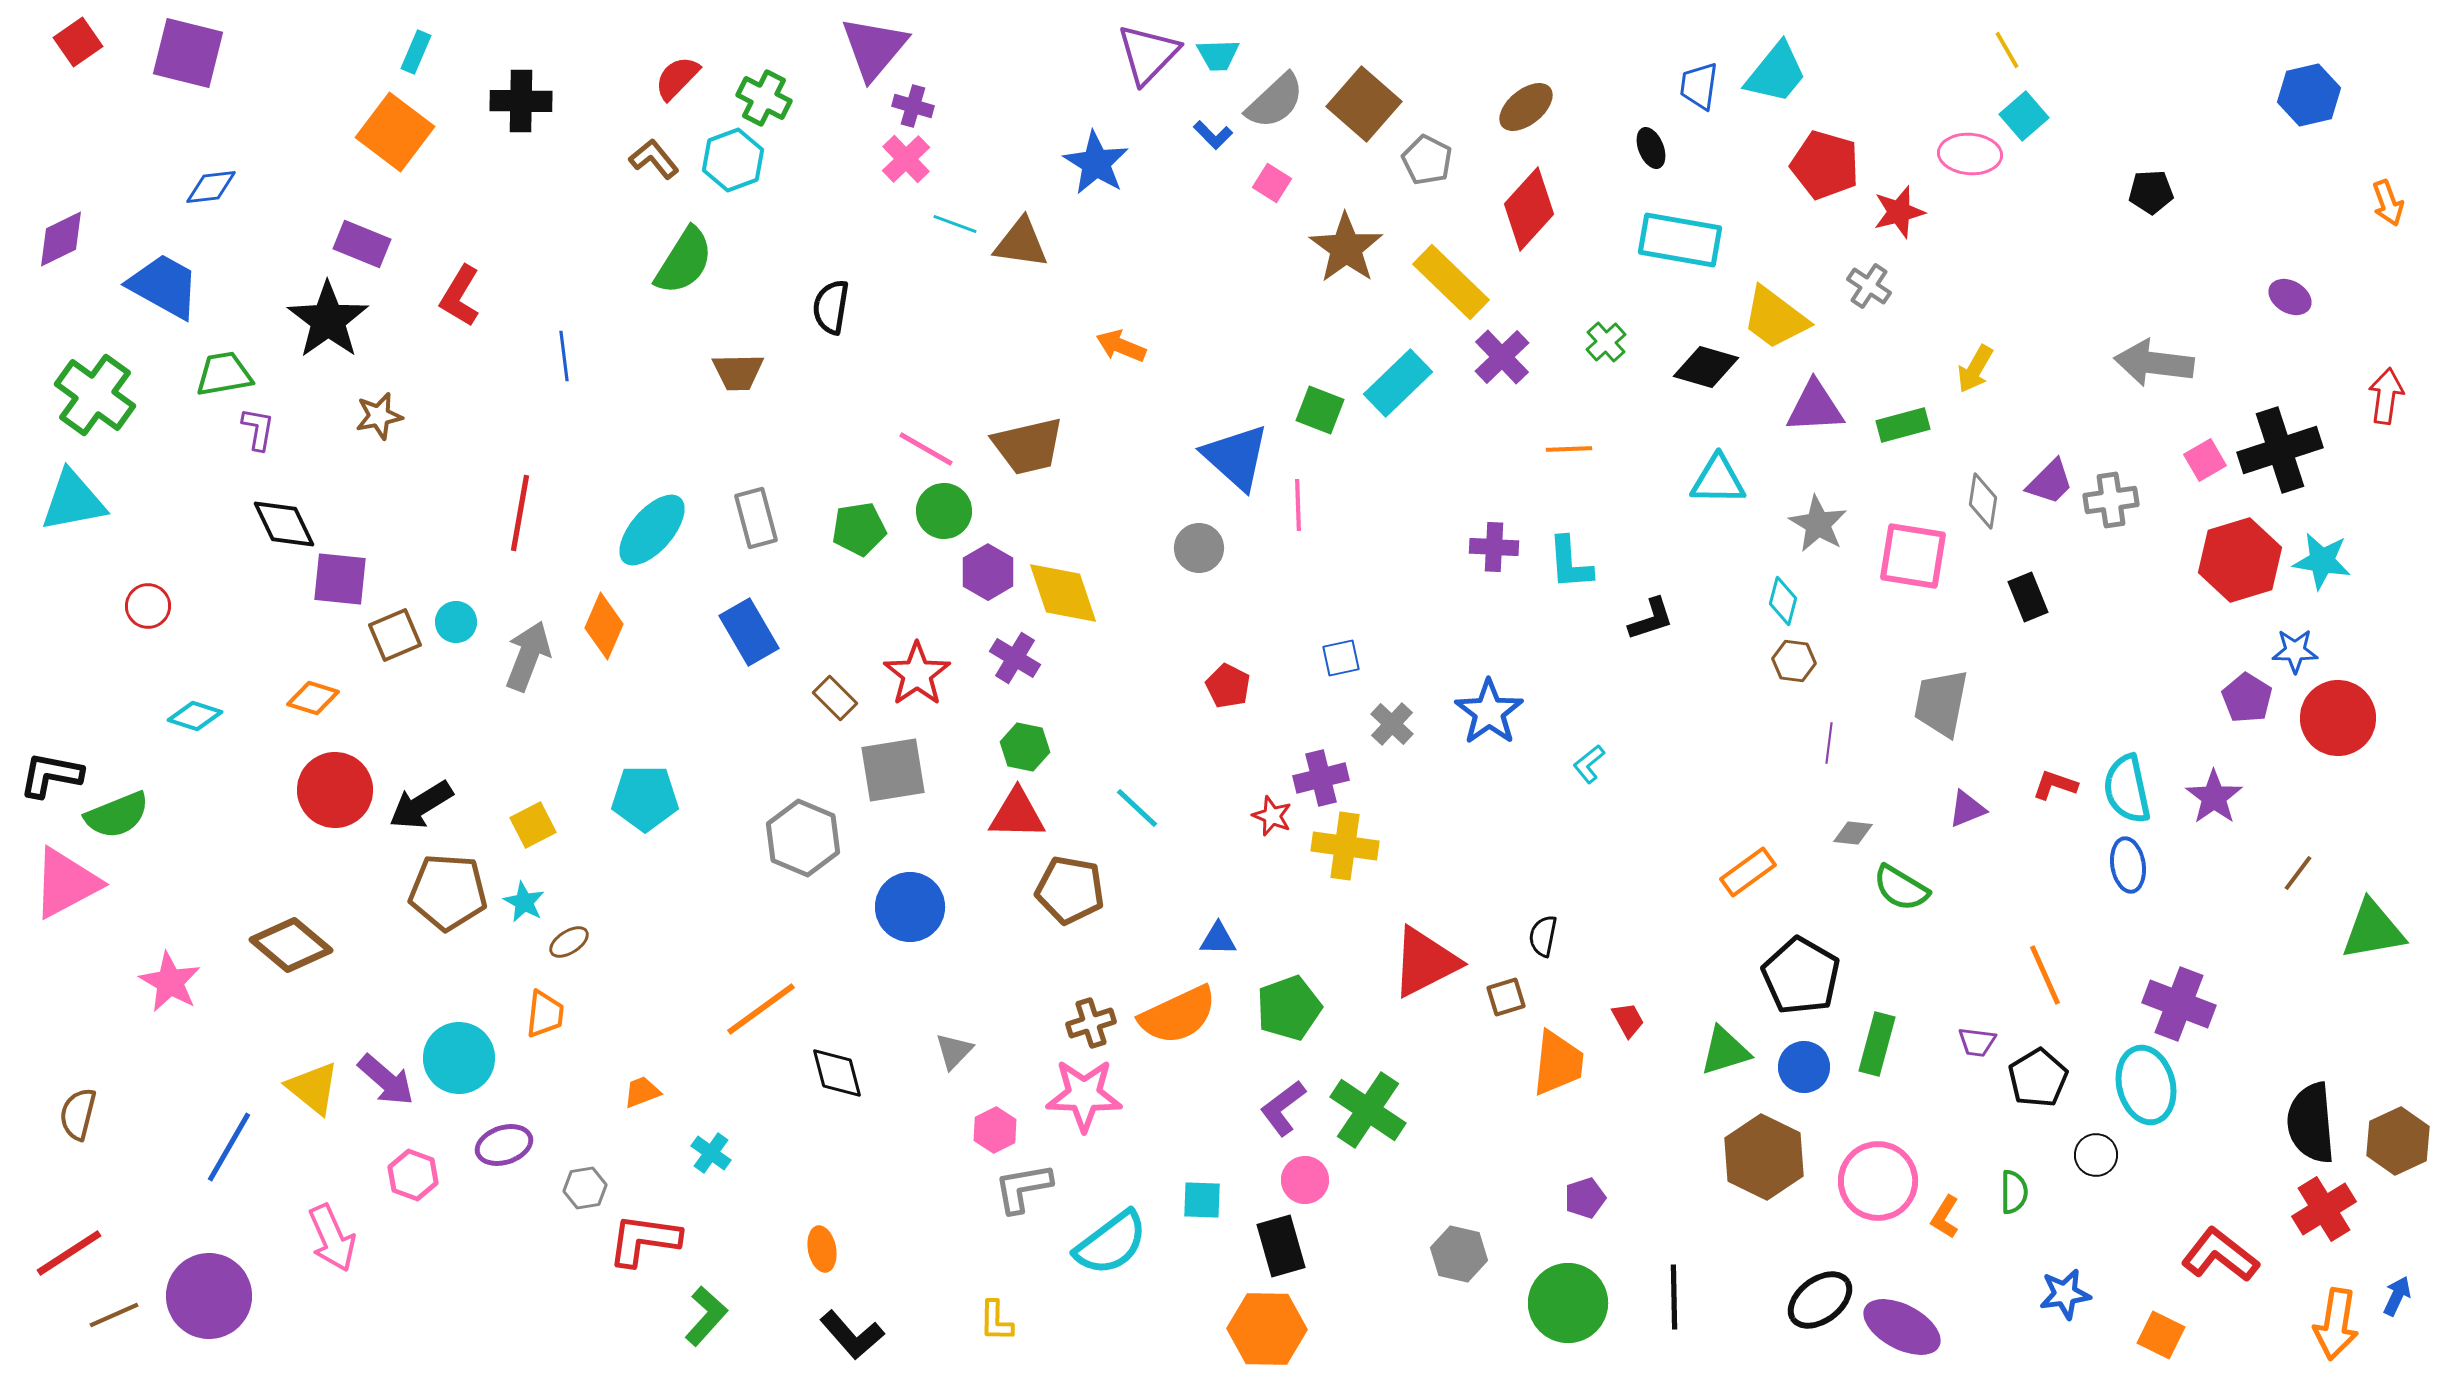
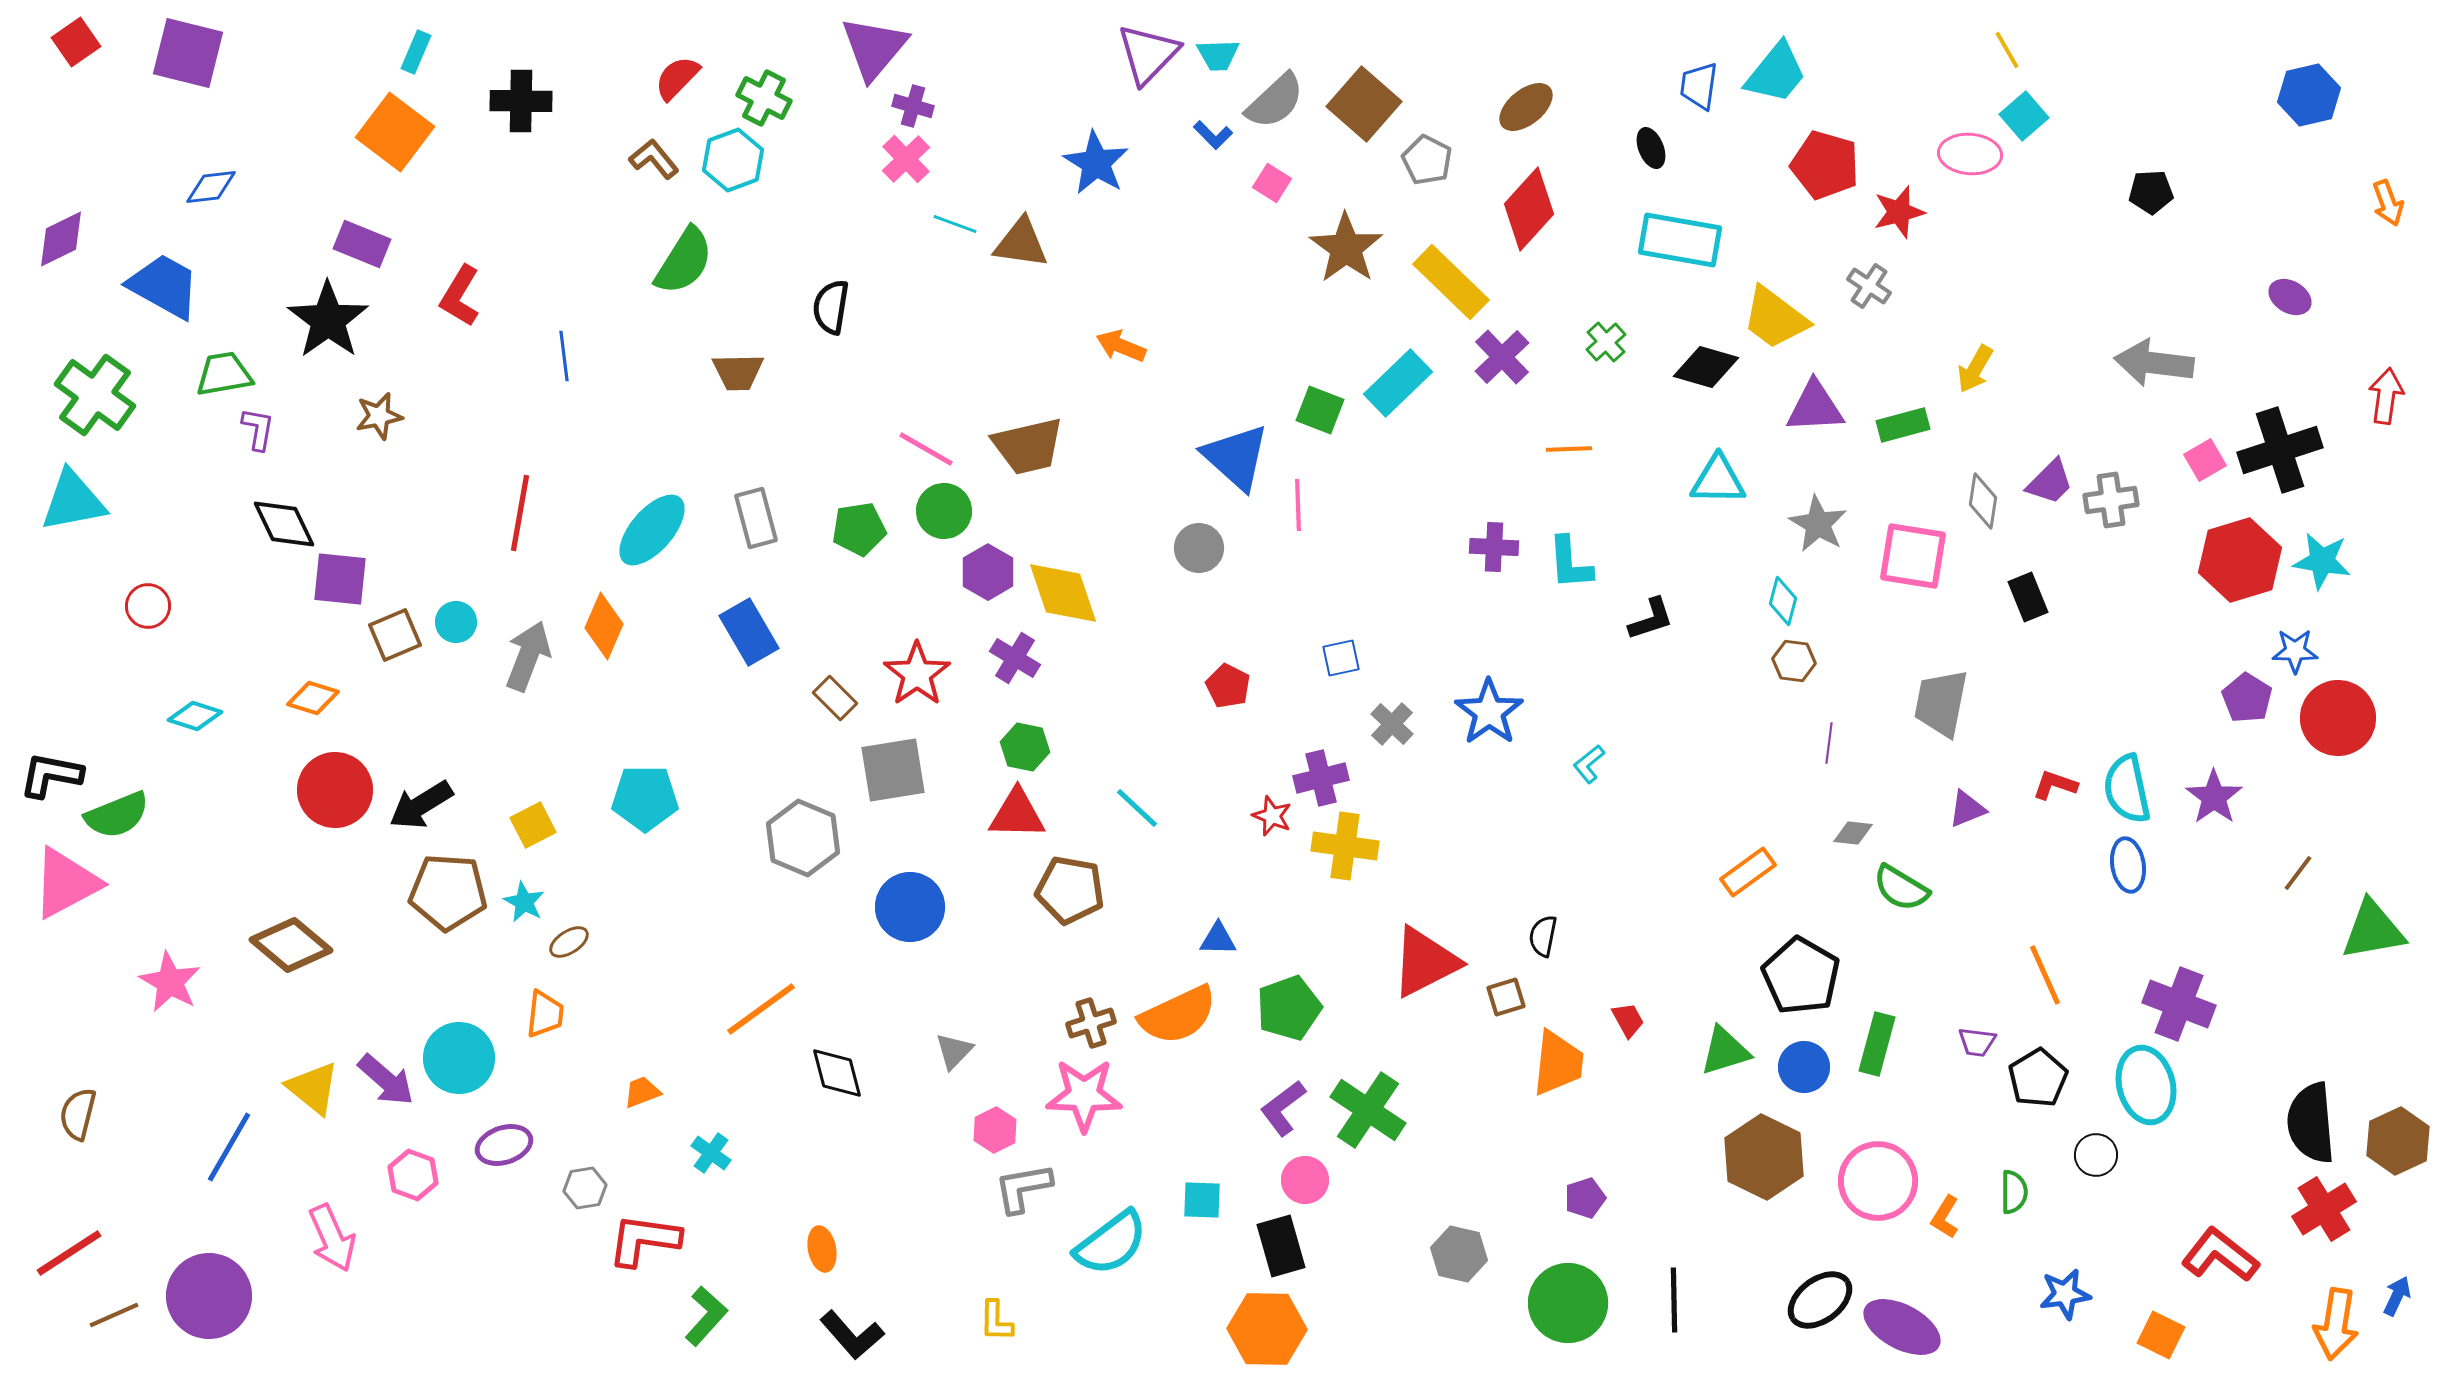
red square at (78, 42): moved 2 px left
black line at (1674, 1297): moved 3 px down
